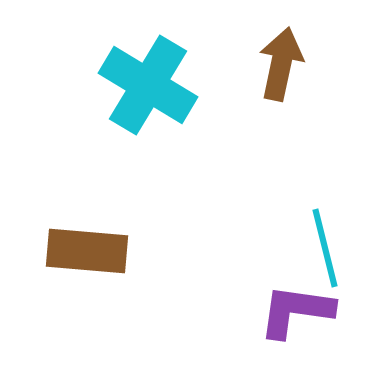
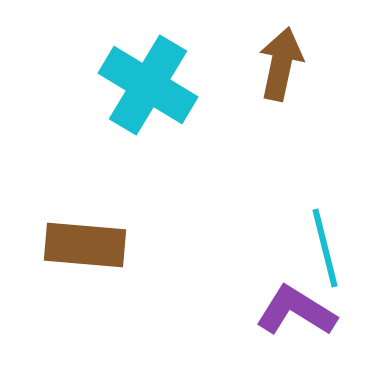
brown rectangle: moved 2 px left, 6 px up
purple L-shape: rotated 24 degrees clockwise
